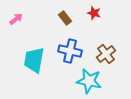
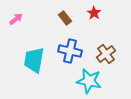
red star: rotated 16 degrees clockwise
